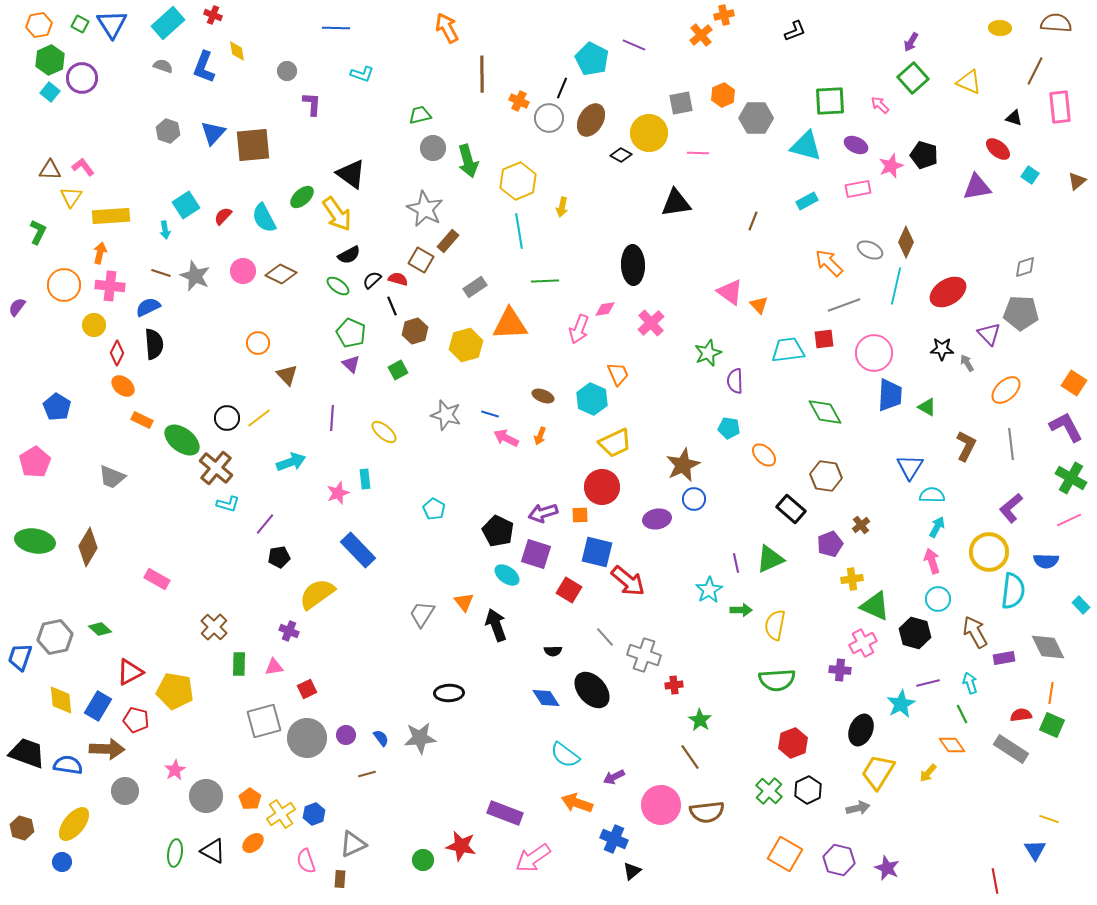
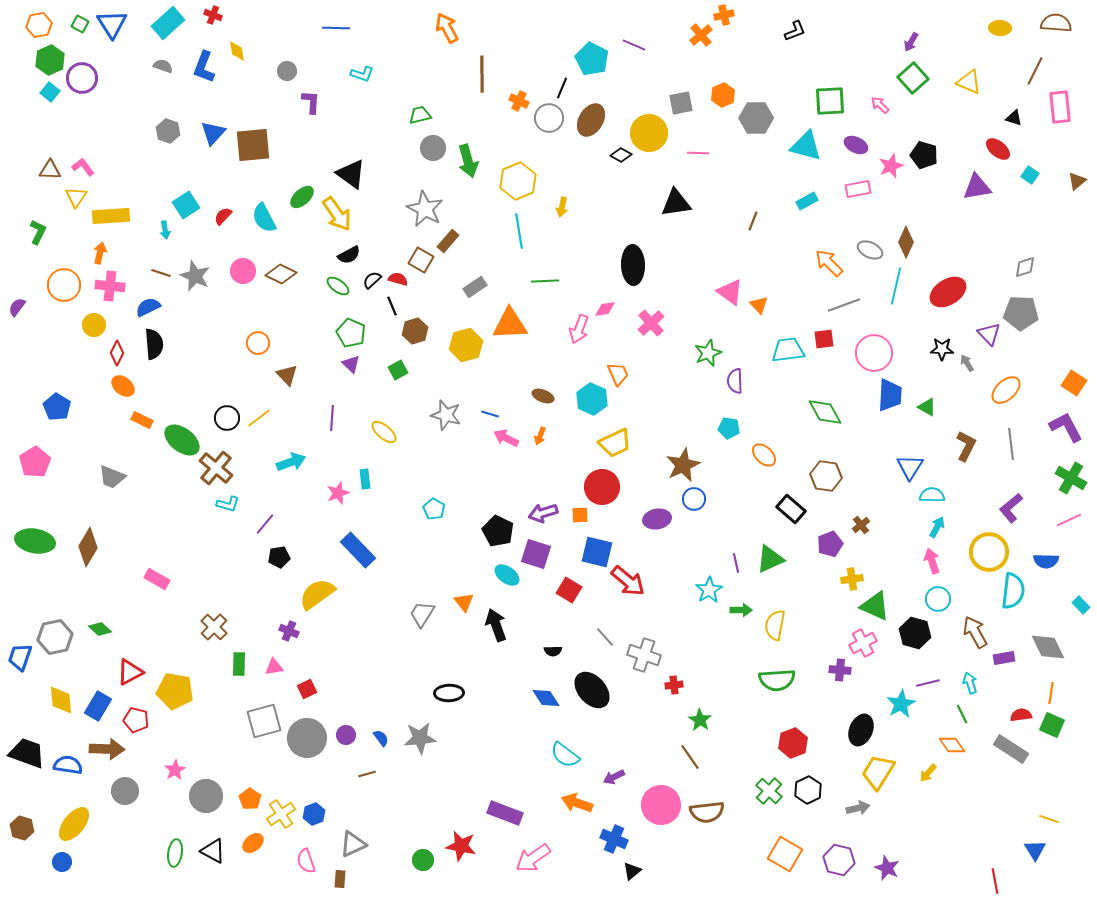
purple L-shape at (312, 104): moved 1 px left, 2 px up
yellow triangle at (71, 197): moved 5 px right
